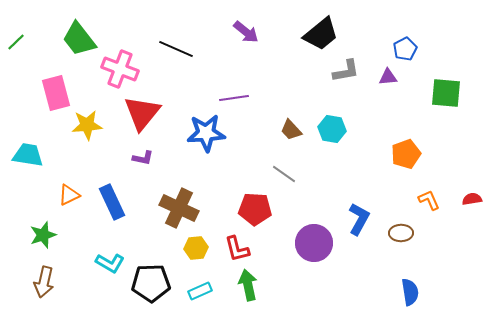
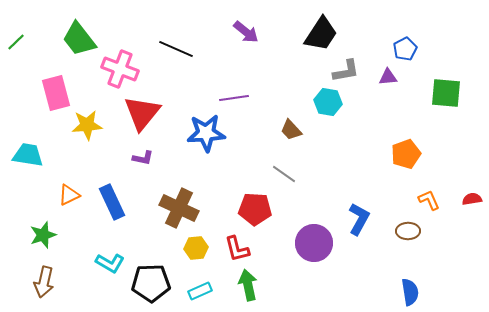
black trapezoid: rotated 18 degrees counterclockwise
cyan hexagon: moved 4 px left, 27 px up
brown ellipse: moved 7 px right, 2 px up
